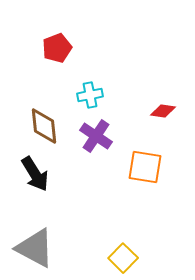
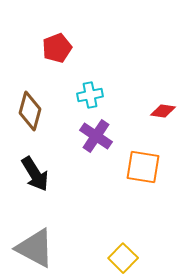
brown diamond: moved 14 px left, 15 px up; rotated 21 degrees clockwise
orange square: moved 2 px left
